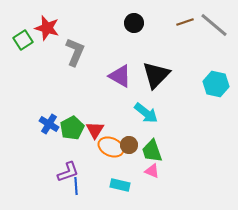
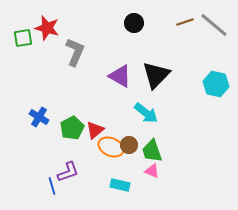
green square: moved 2 px up; rotated 24 degrees clockwise
blue cross: moved 10 px left, 7 px up
red triangle: rotated 18 degrees clockwise
blue line: moved 24 px left; rotated 12 degrees counterclockwise
